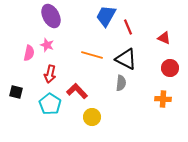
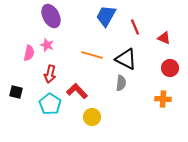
red line: moved 7 px right
